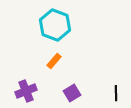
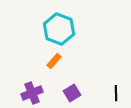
cyan hexagon: moved 4 px right, 4 px down
purple cross: moved 6 px right, 2 px down
